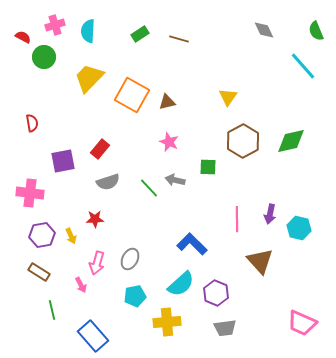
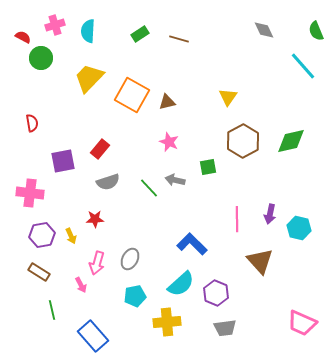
green circle at (44, 57): moved 3 px left, 1 px down
green square at (208, 167): rotated 12 degrees counterclockwise
